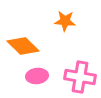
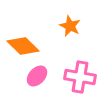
orange star: moved 5 px right, 5 px down; rotated 20 degrees clockwise
pink ellipse: rotated 40 degrees counterclockwise
